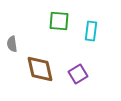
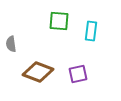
gray semicircle: moved 1 px left
brown diamond: moved 2 px left, 3 px down; rotated 56 degrees counterclockwise
purple square: rotated 18 degrees clockwise
